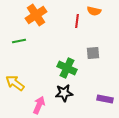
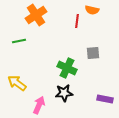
orange semicircle: moved 2 px left, 1 px up
yellow arrow: moved 2 px right
